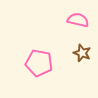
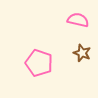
pink pentagon: rotated 8 degrees clockwise
